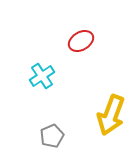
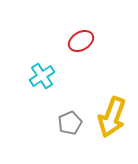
yellow arrow: moved 1 px right, 2 px down
gray pentagon: moved 18 px right, 13 px up
